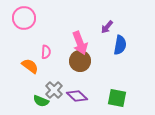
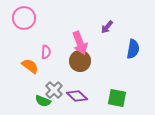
blue semicircle: moved 13 px right, 4 px down
green semicircle: moved 2 px right
